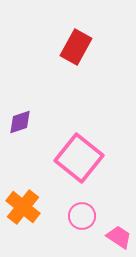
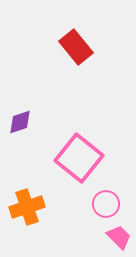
red rectangle: rotated 68 degrees counterclockwise
orange cross: moved 4 px right; rotated 32 degrees clockwise
pink circle: moved 24 px right, 12 px up
pink trapezoid: rotated 12 degrees clockwise
